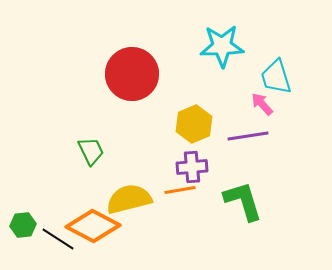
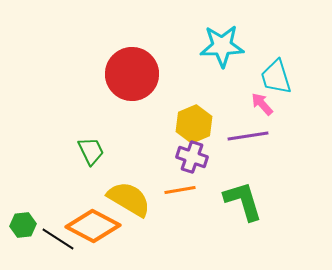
purple cross: moved 10 px up; rotated 24 degrees clockwise
yellow semicircle: rotated 45 degrees clockwise
